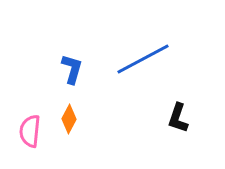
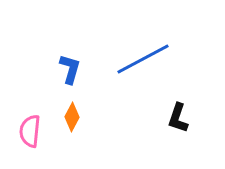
blue L-shape: moved 2 px left
orange diamond: moved 3 px right, 2 px up
